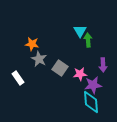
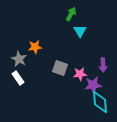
green arrow: moved 17 px left, 26 px up; rotated 32 degrees clockwise
orange star: moved 3 px right, 3 px down; rotated 16 degrees counterclockwise
gray star: moved 20 px left
gray square: rotated 14 degrees counterclockwise
cyan diamond: moved 9 px right
